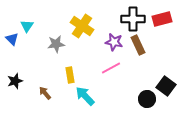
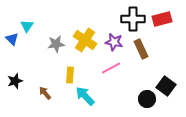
yellow cross: moved 3 px right, 14 px down
brown rectangle: moved 3 px right, 4 px down
yellow rectangle: rotated 14 degrees clockwise
